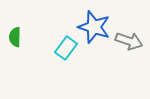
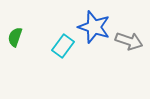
green semicircle: rotated 18 degrees clockwise
cyan rectangle: moved 3 px left, 2 px up
